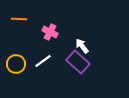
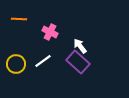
white arrow: moved 2 px left
